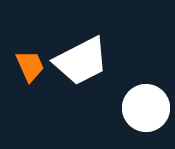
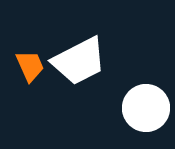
white trapezoid: moved 2 px left
